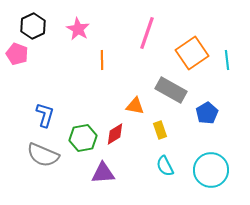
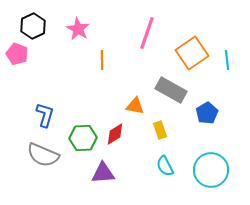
green hexagon: rotated 8 degrees clockwise
